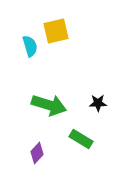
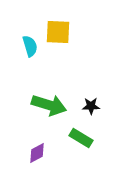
yellow square: moved 2 px right, 1 px down; rotated 16 degrees clockwise
black star: moved 7 px left, 3 px down
green rectangle: moved 1 px up
purple diamond: rotated 20 degrees clockwise
